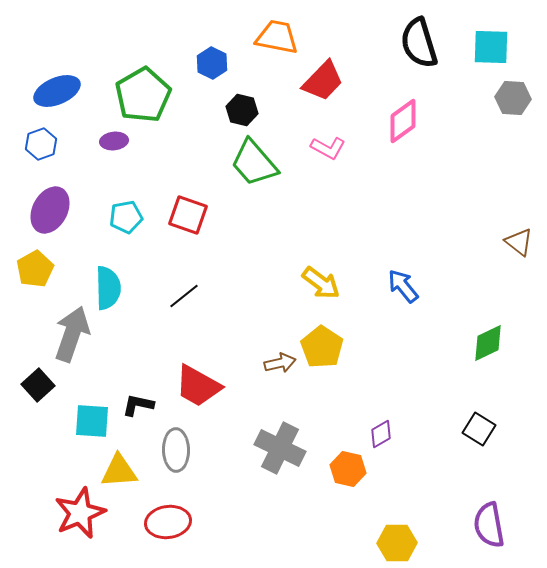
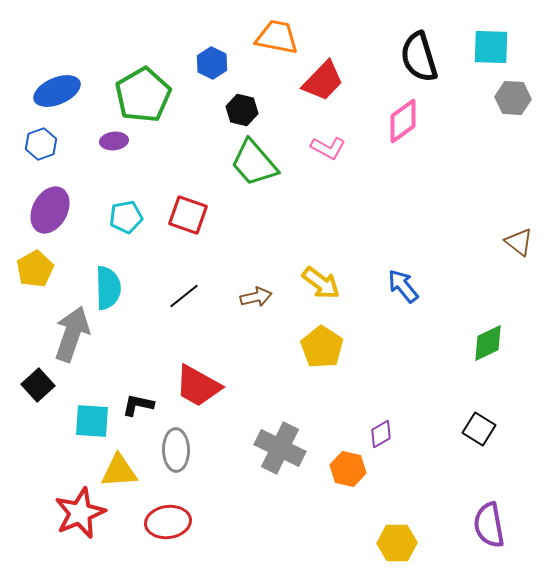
black semicircle at (419, 43): moved 14 px down
brown arrow at (280, 363): moved 24 px left, 66 px up
